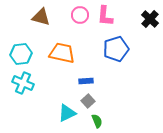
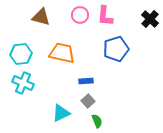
cyan triangle: moved 6 px left
